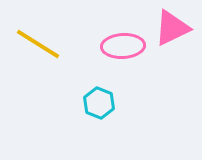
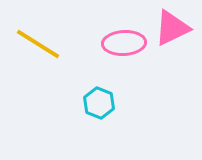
pink ellipse: moved 1 px right, 3 px up
